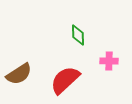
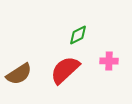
green diamond: rotated 65 degrees clockwise
red semicircle: moved 10 px up
